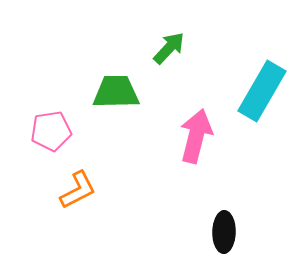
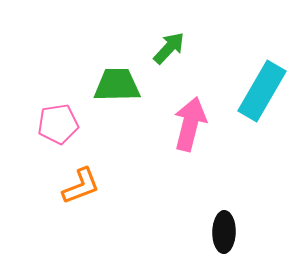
green trapezoid: moved 1 px right, 7 px up
pink pentagon: moved 7 px right, 7 px up
pink arrow: moved 6 px left, 12 px up
orange L-shape: moved 3 px right, 4 px up; rotated 6 degrees clockwise
